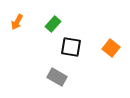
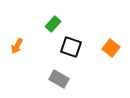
orange arrow: moved 24 px down
black square: rotated 10 degrees clockwise
gray rectangle: moved 2 px right, 2 px down
